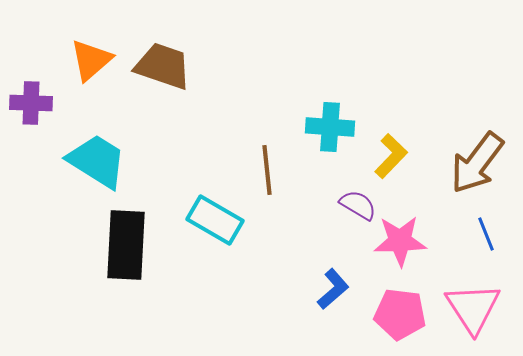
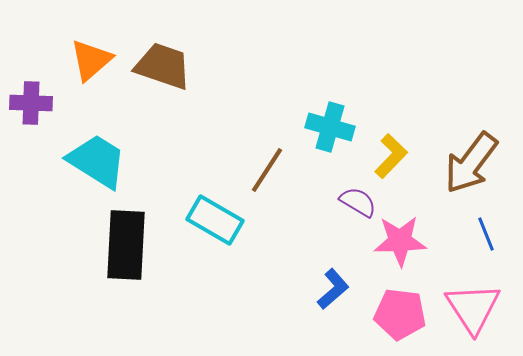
cyan cross: rotated 12 degrees clockwise
brown arrow: moved 6 px left
brown line: rotated 39 degrees clockwise
purple semicircle: moved 3 px up
